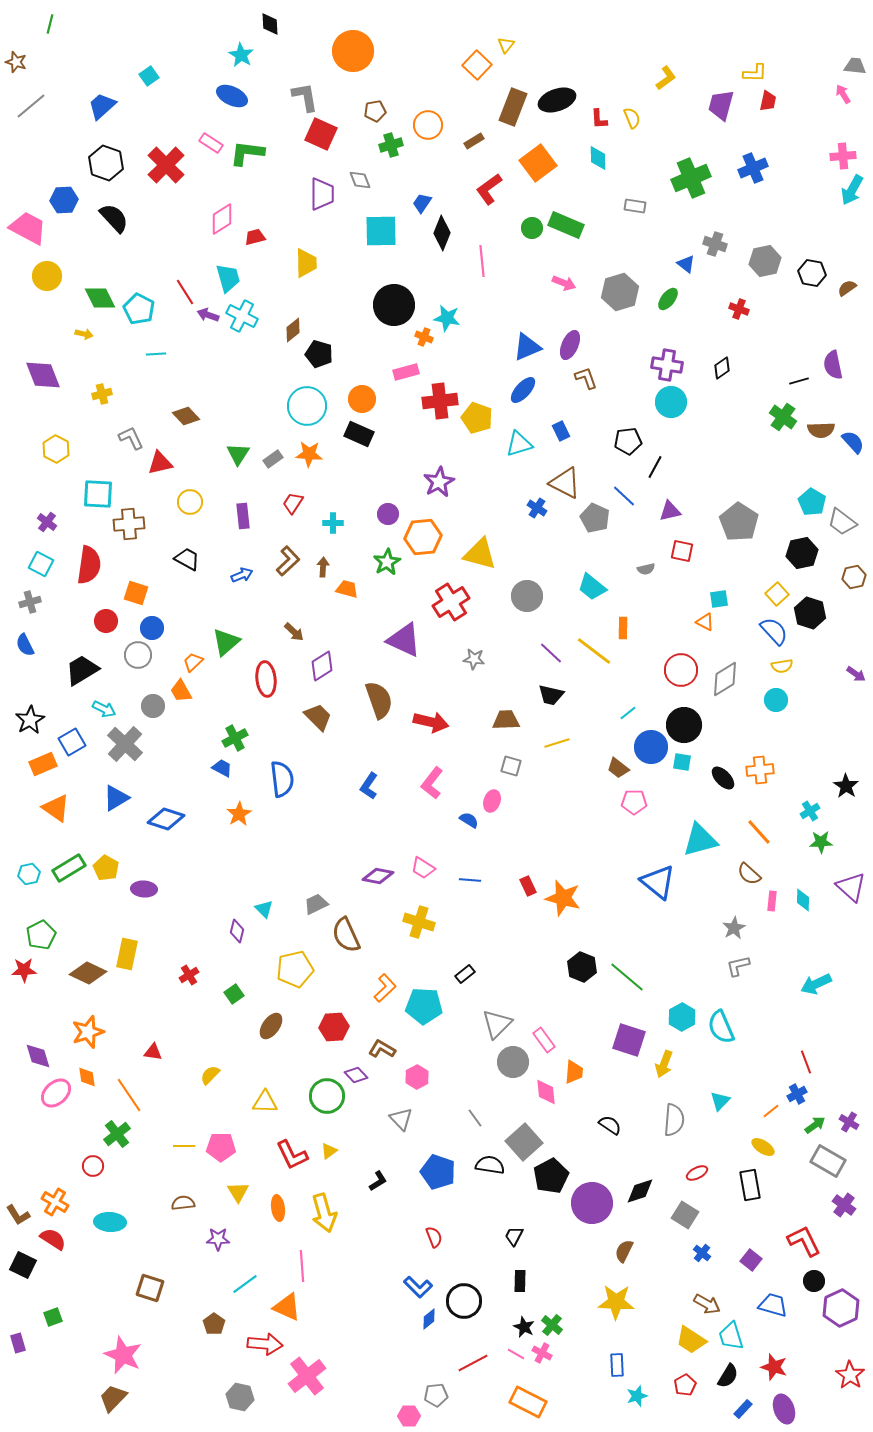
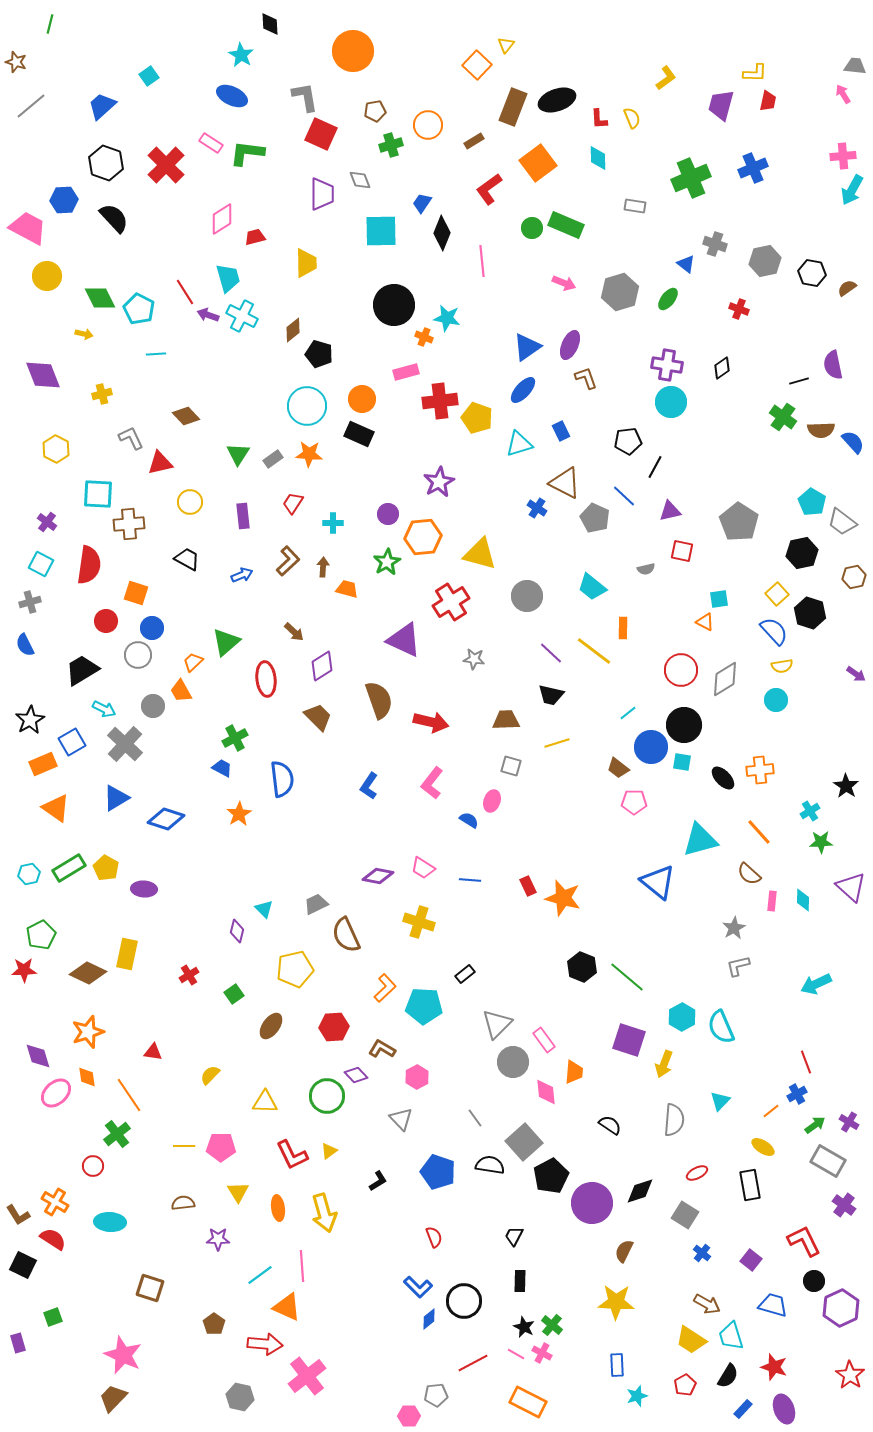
blue triangle at (527, 347): rotated 12 degrees counterclockwise
cyan line at (245, 1284): moved 15 px right, 9 px up
